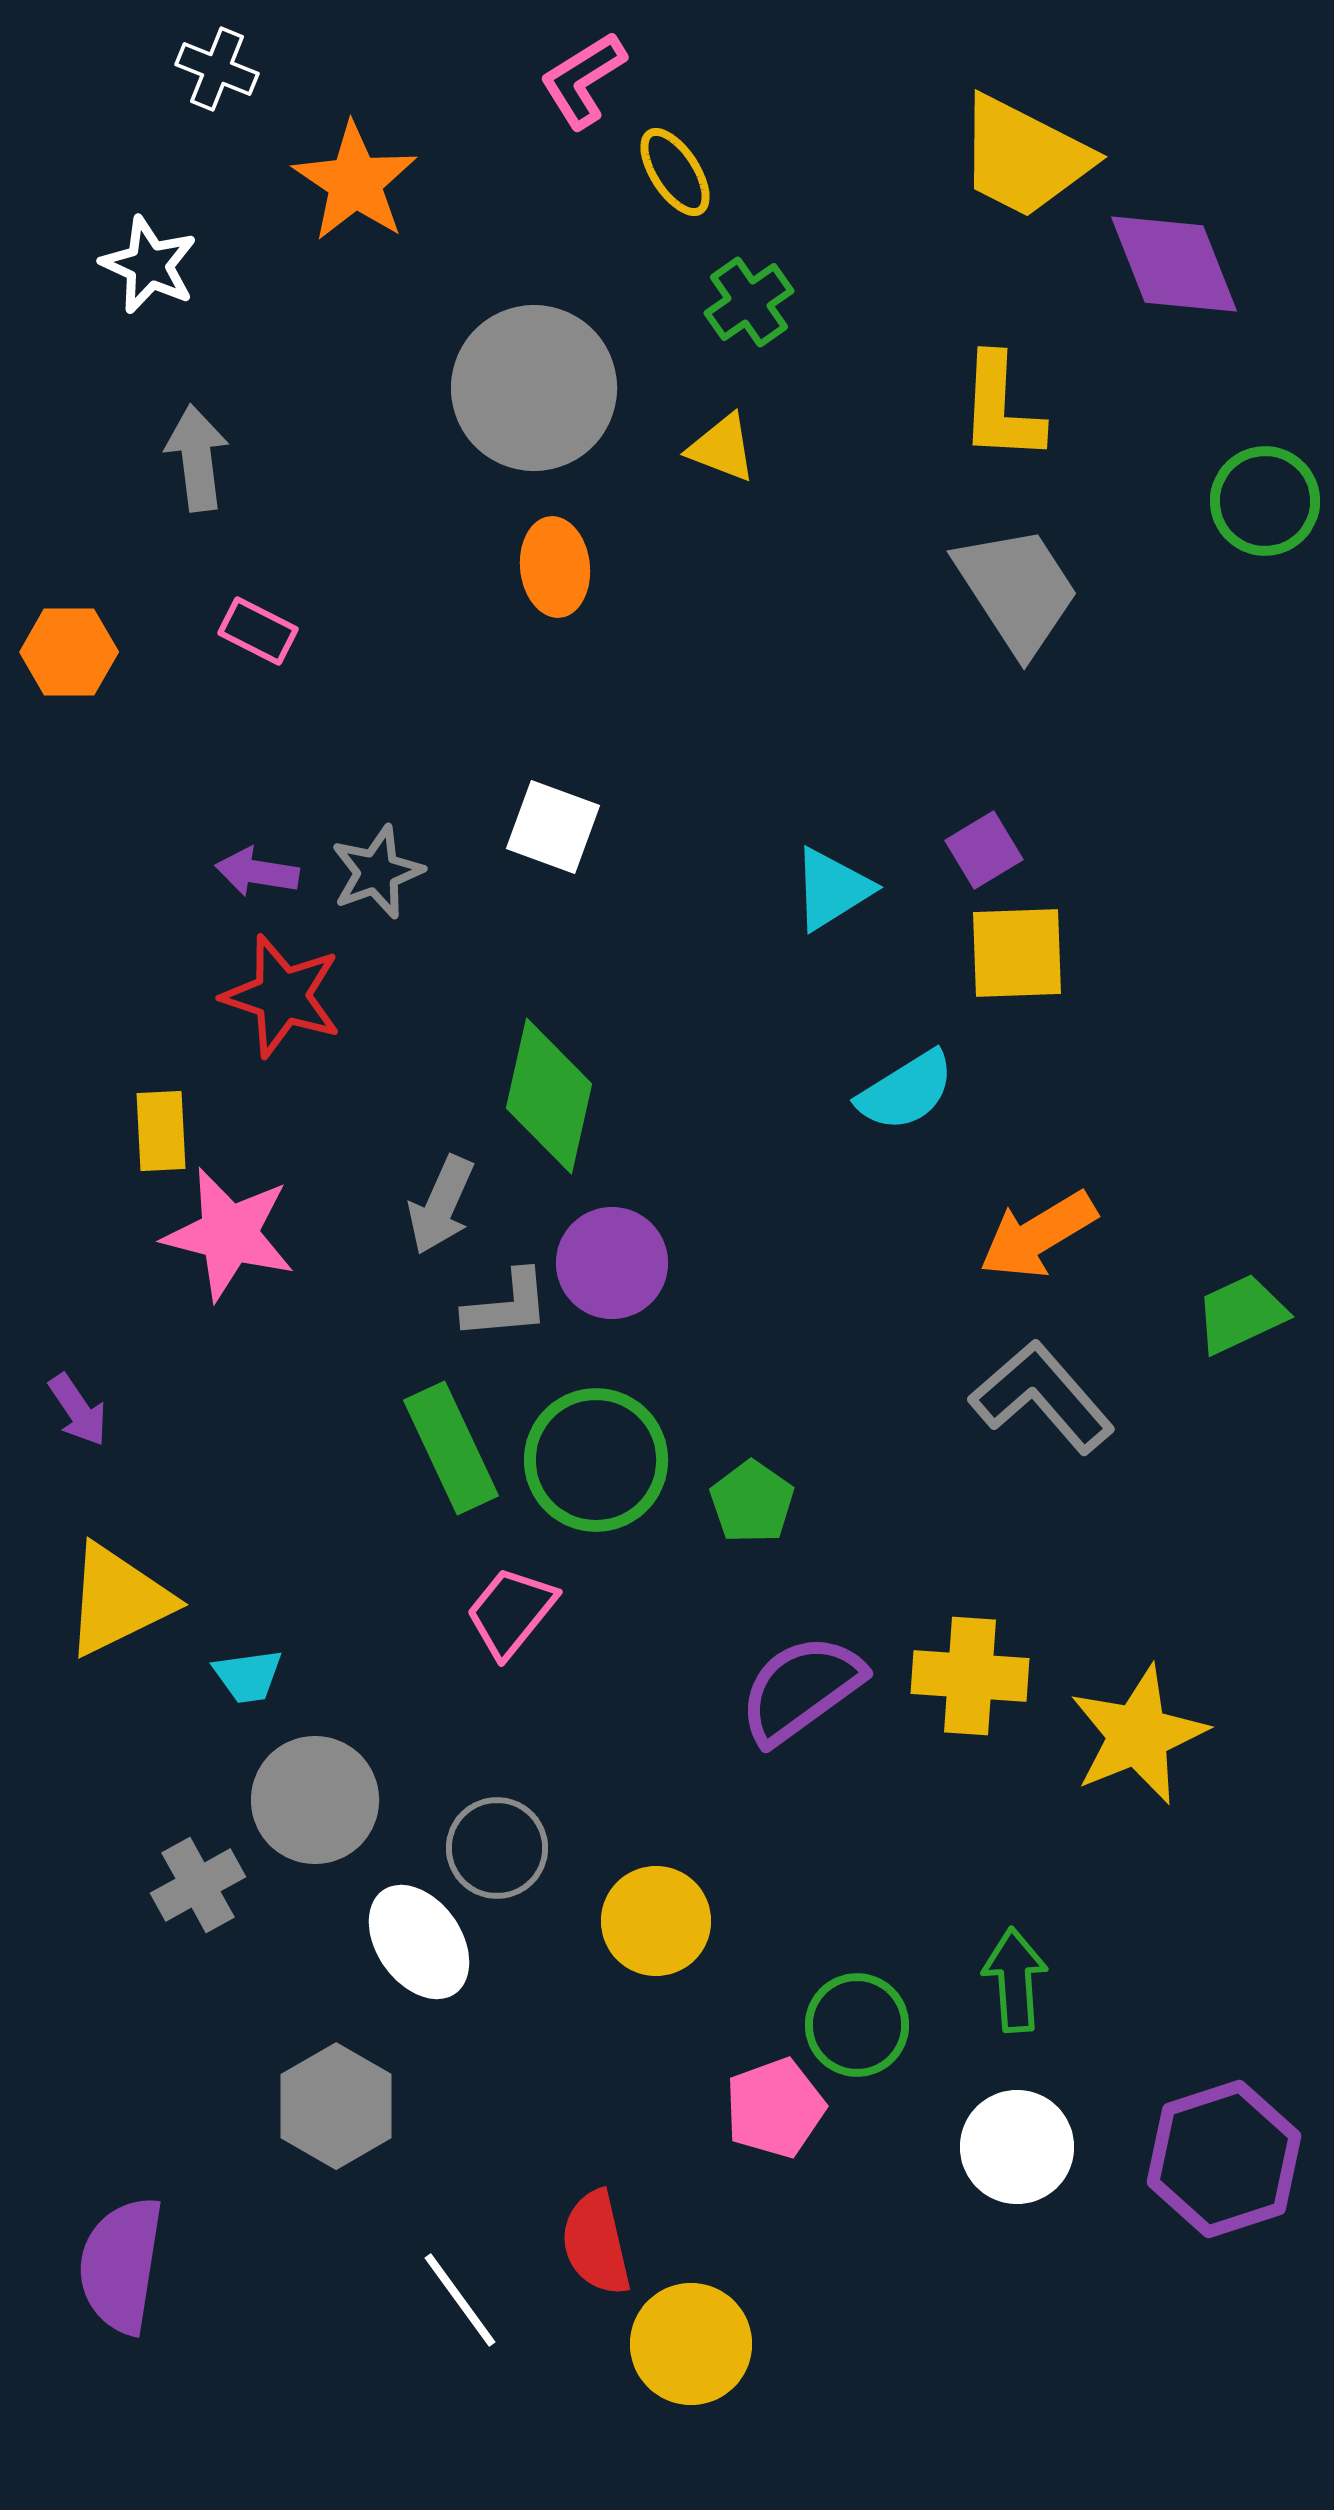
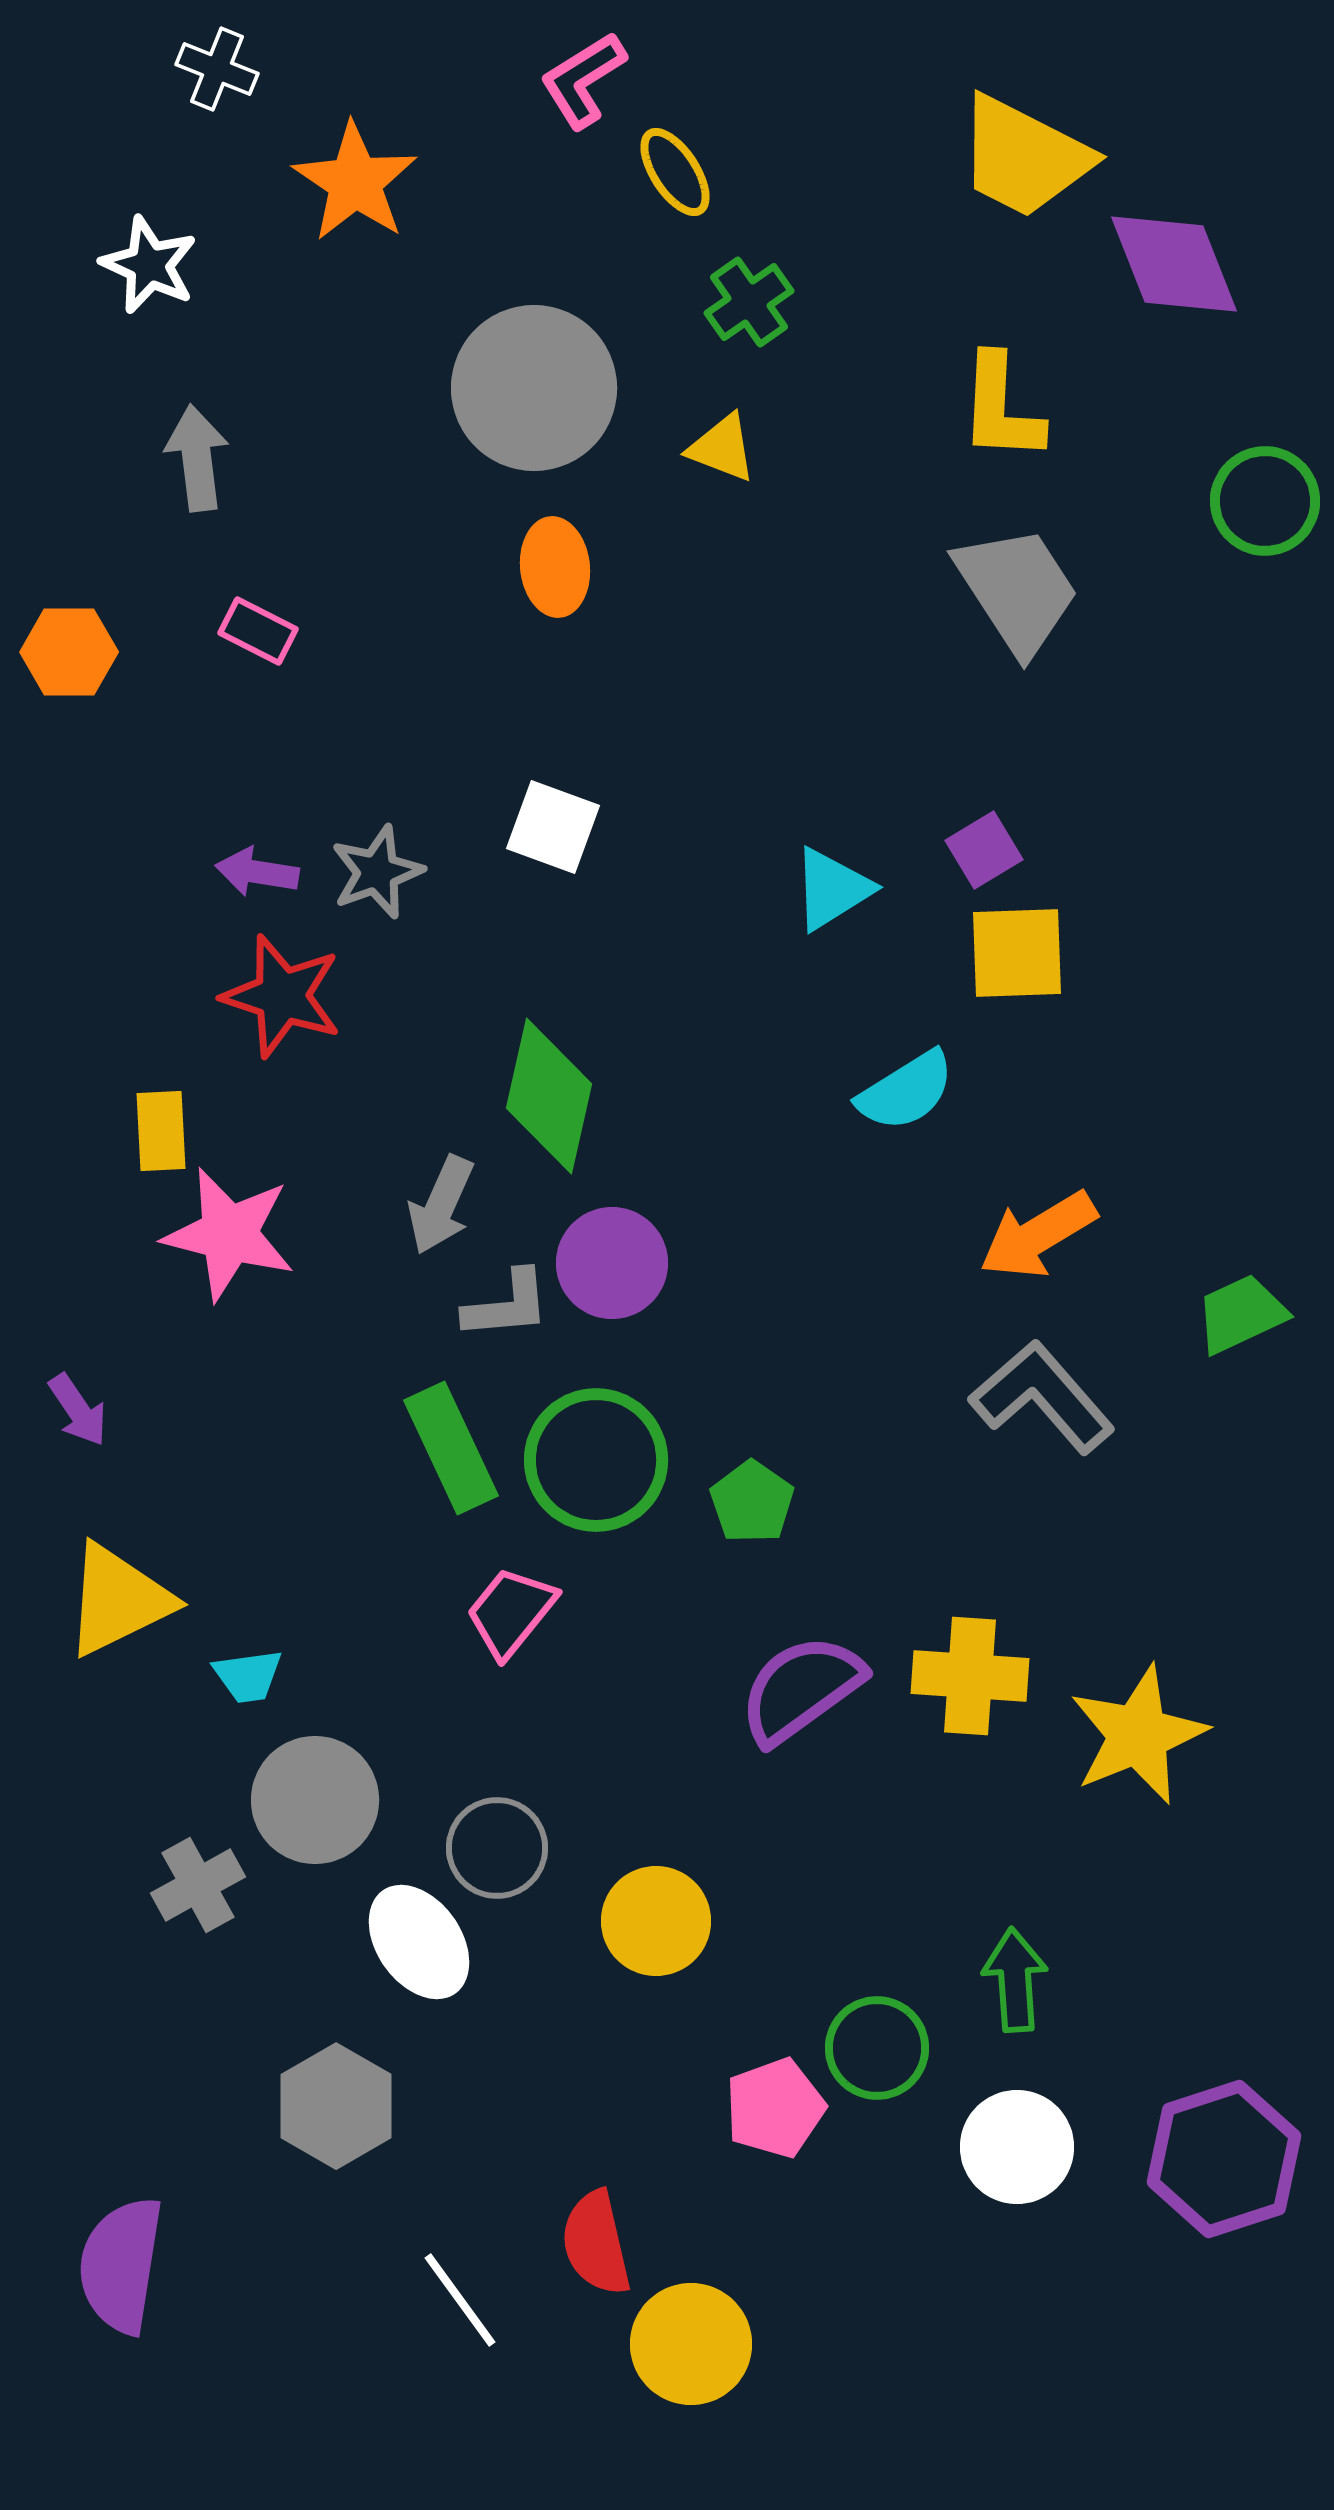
green circle at (857, 2025): moved 20 px right, 23 px down
